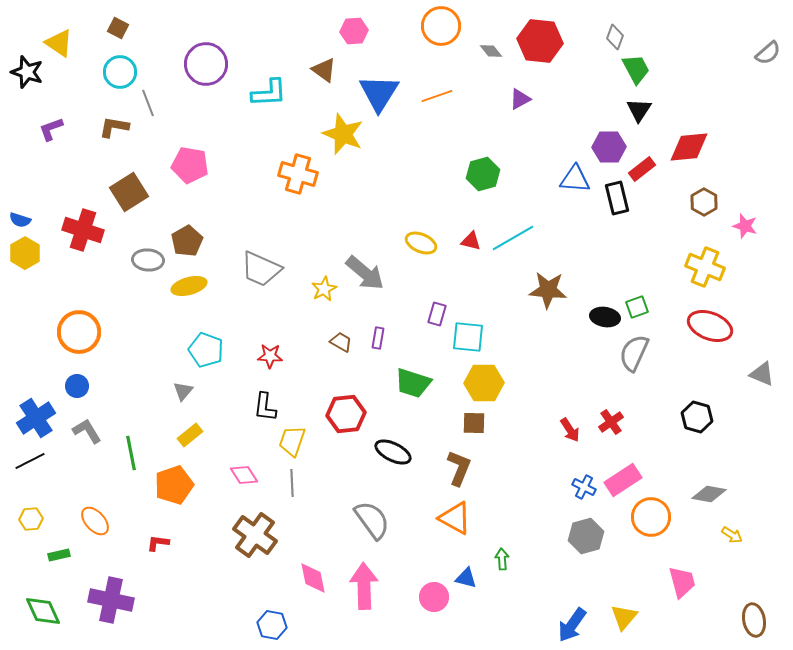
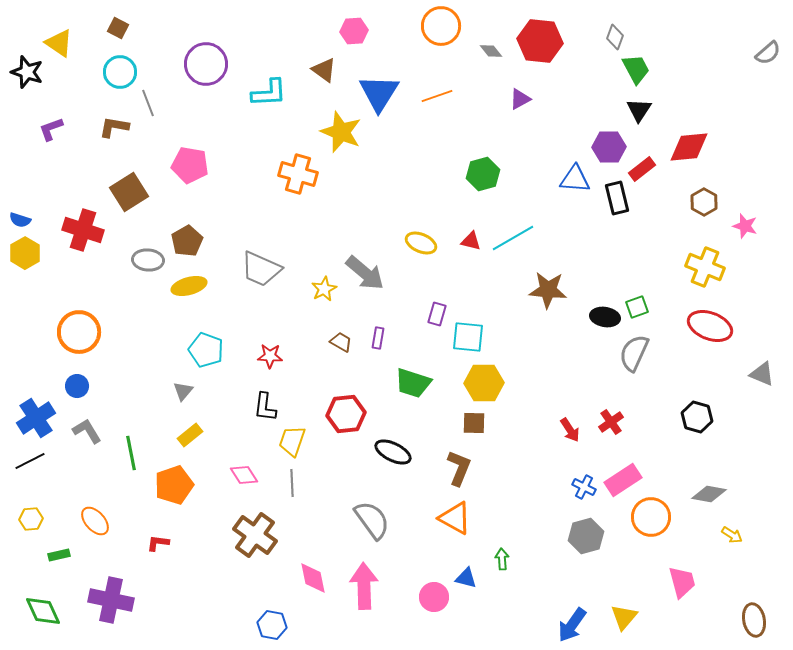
yellow star at (343, 134): moved 2 px left, 2 px up
